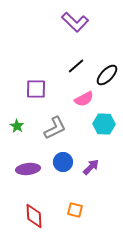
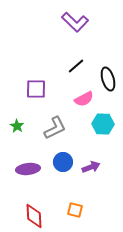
black ellipse: moved 1 px right, 4 px down; rotated 60 degrees counterclockwise
cyan hexagon: moved 1 px left
purple arrow: rotated 24 degrees clockwise
